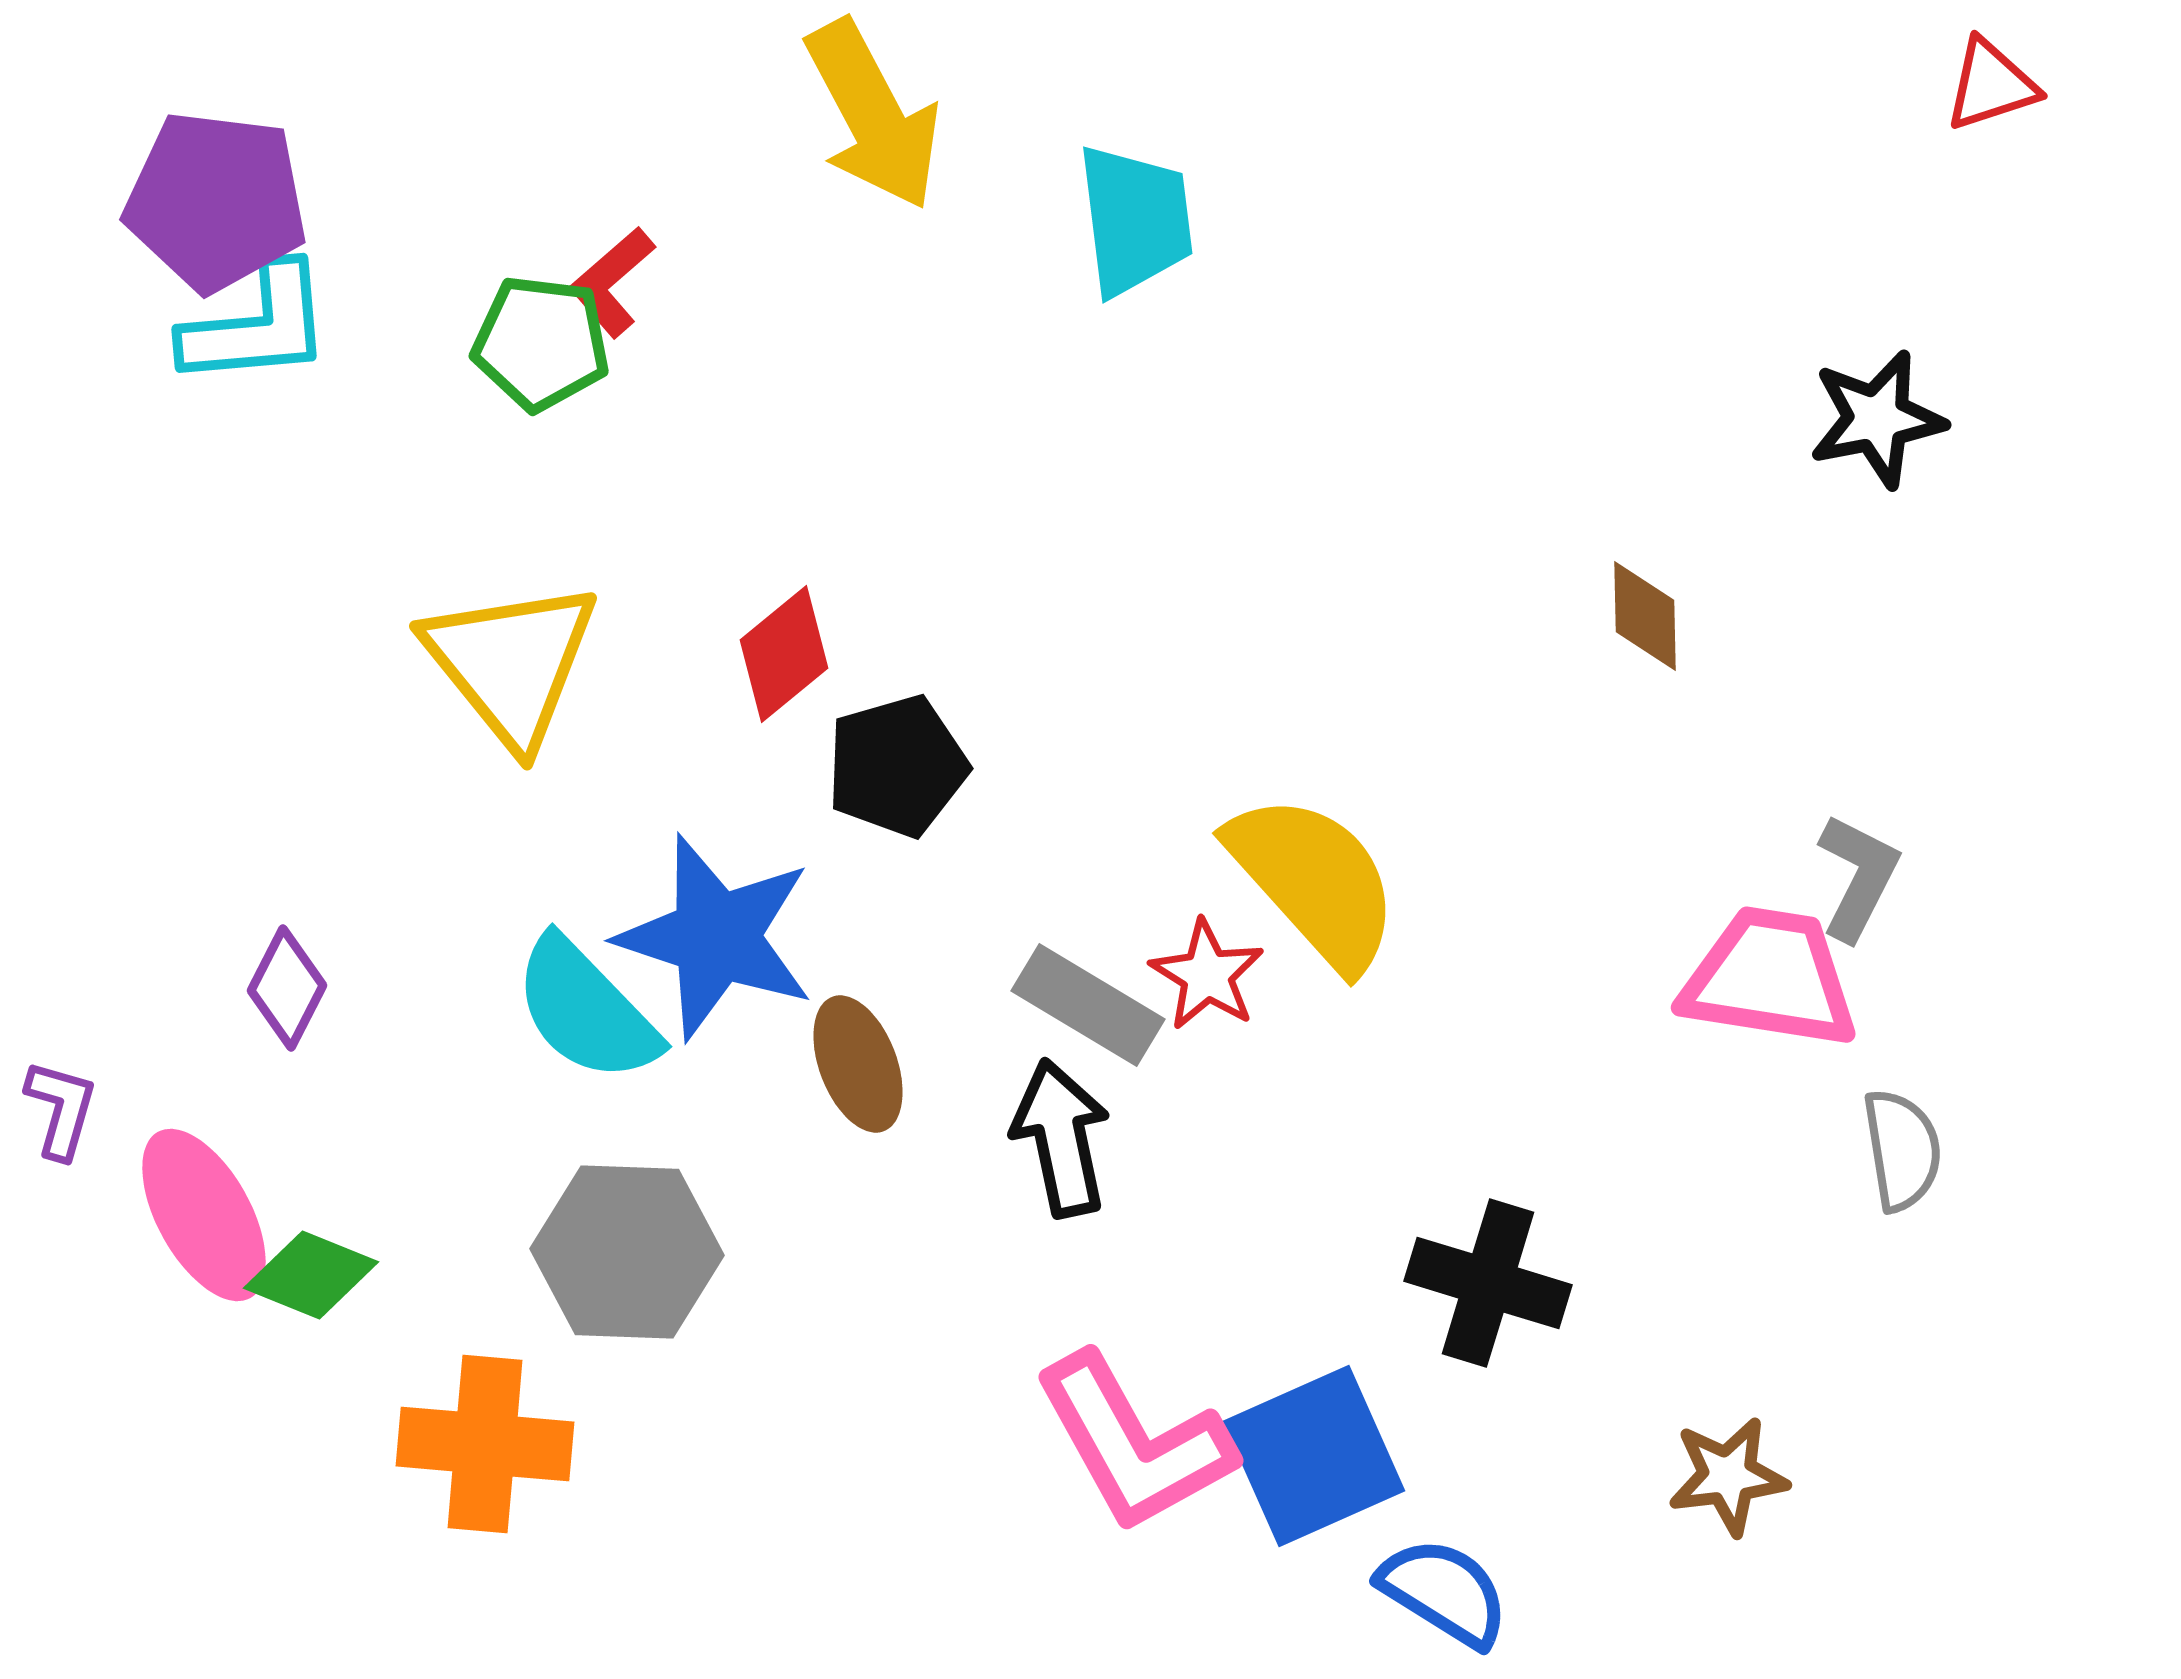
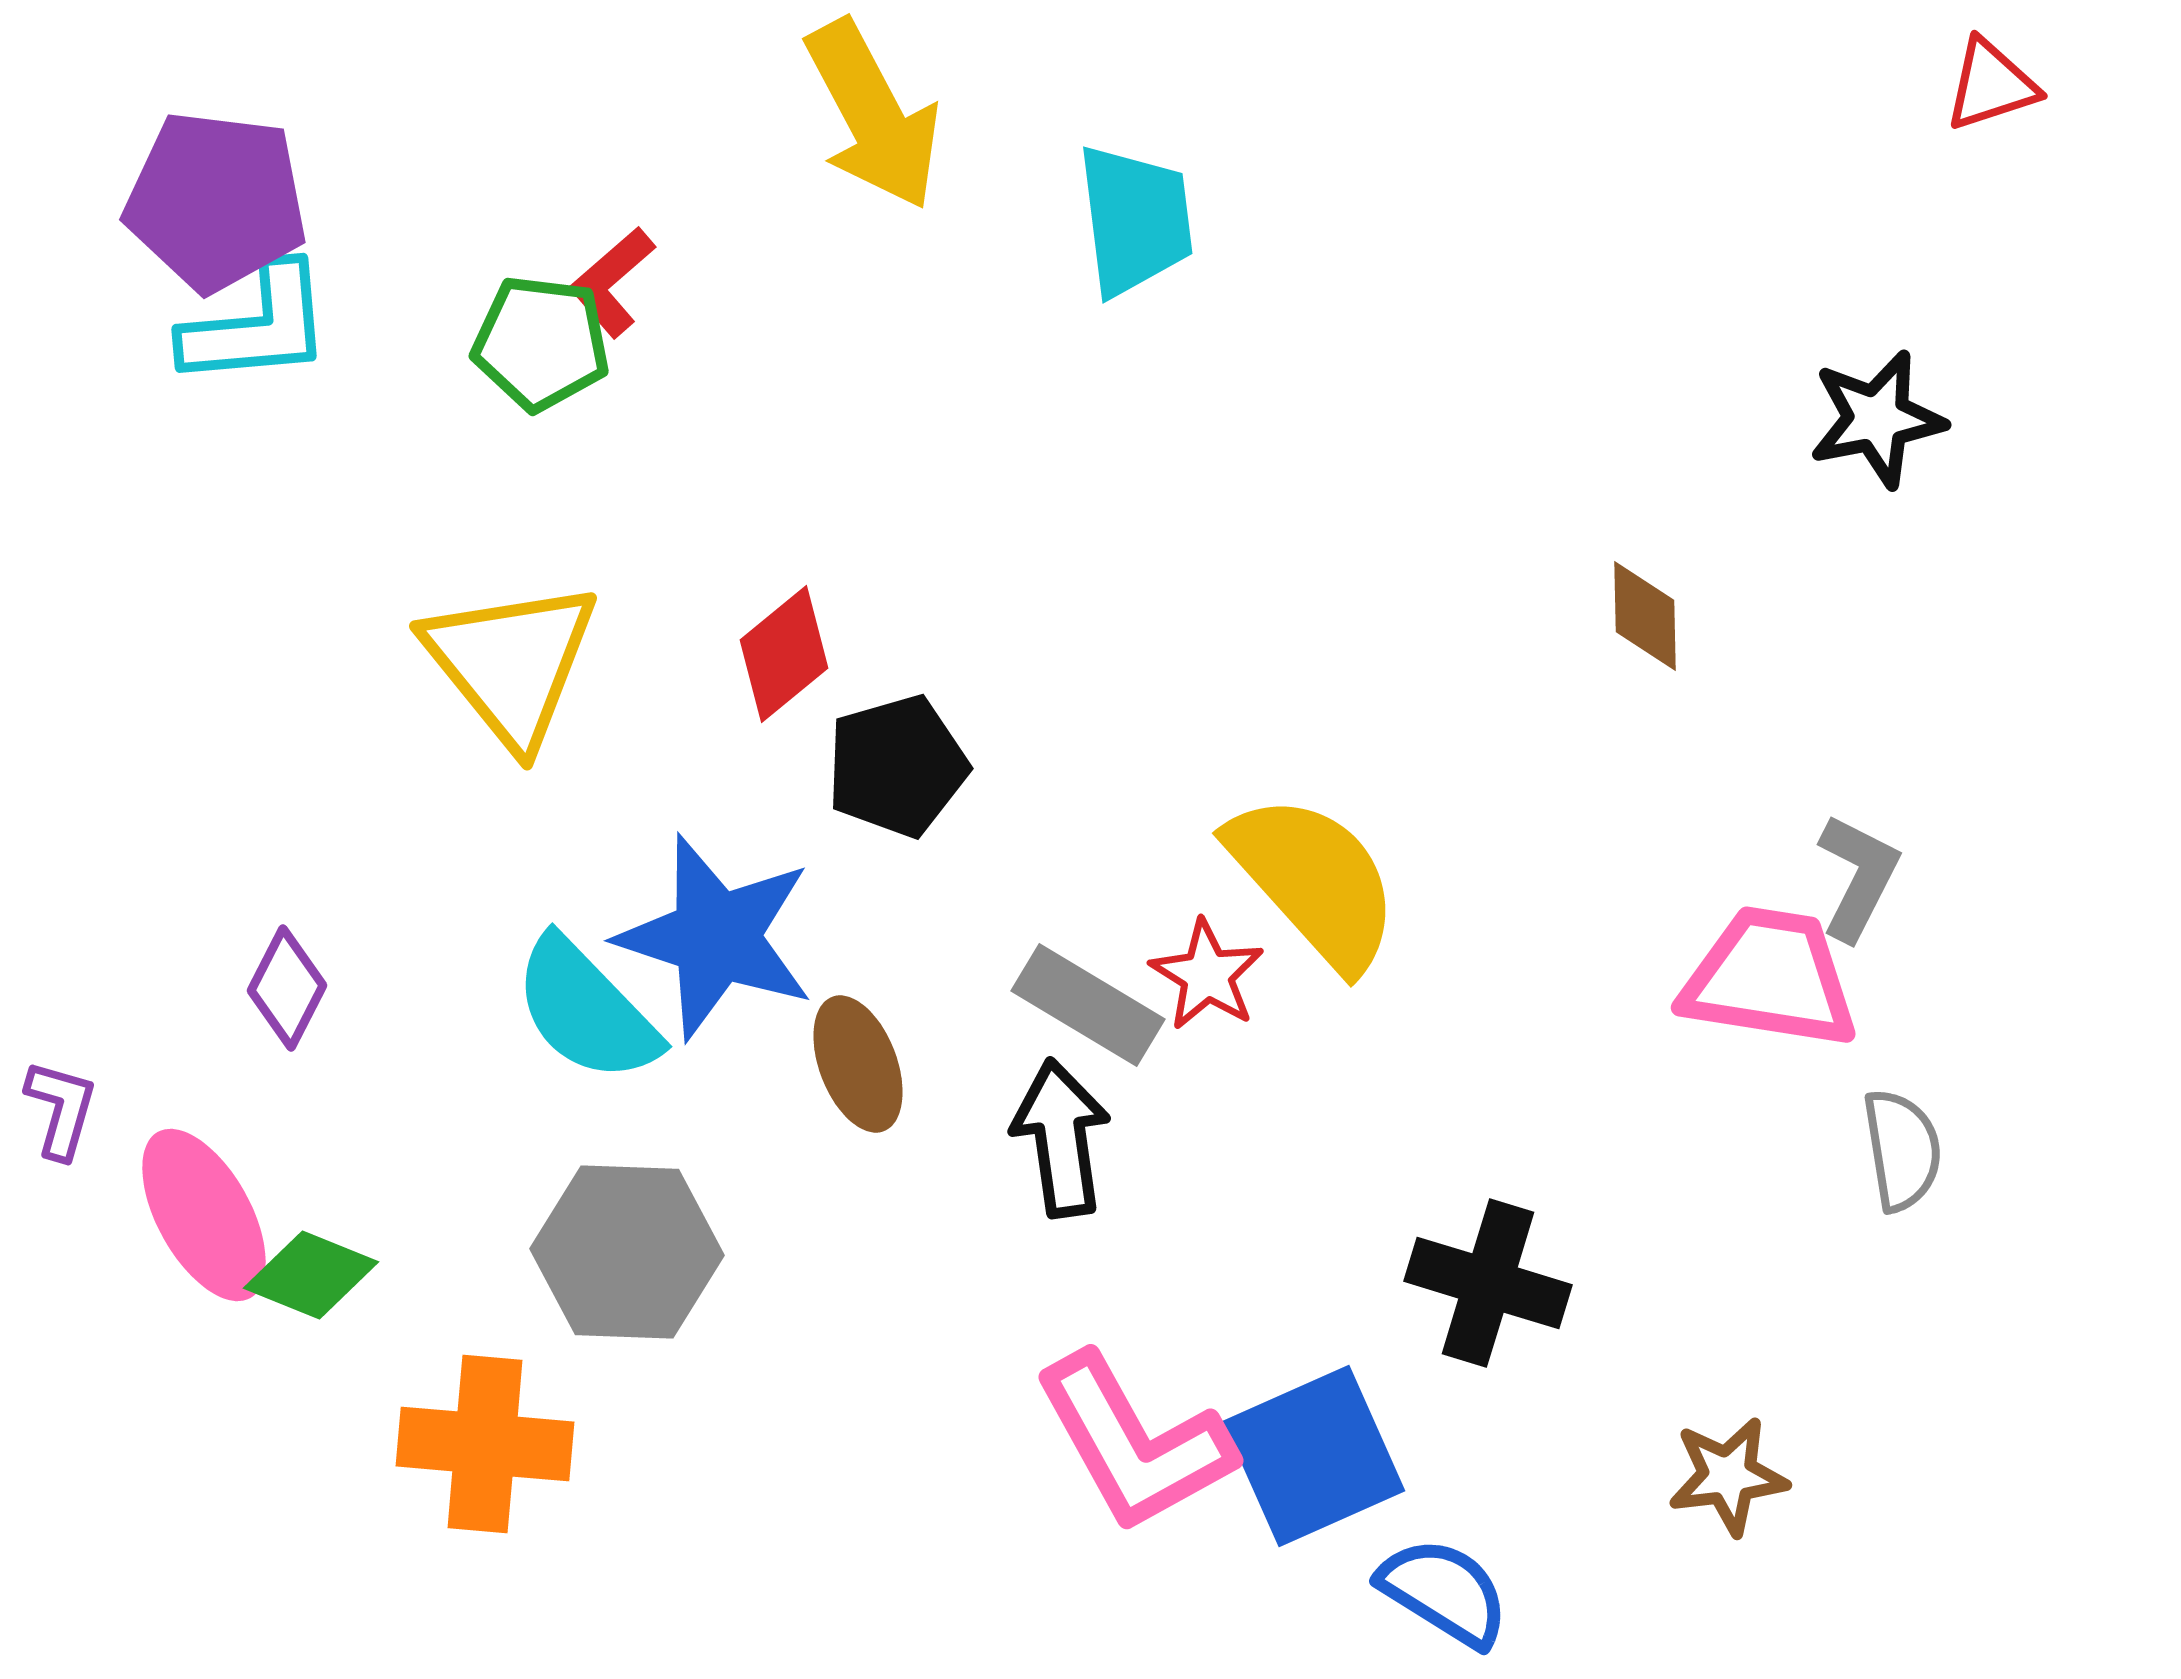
black arrow: rotated 4 degrees clockwise
